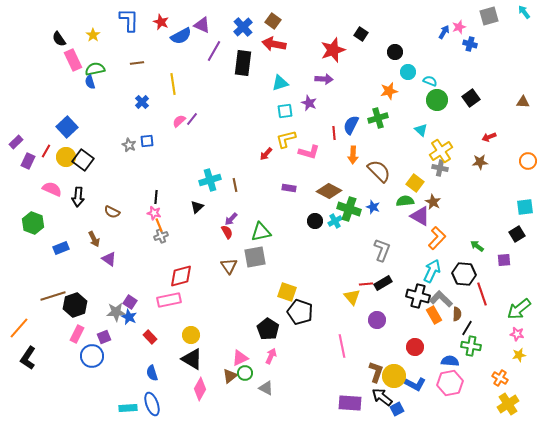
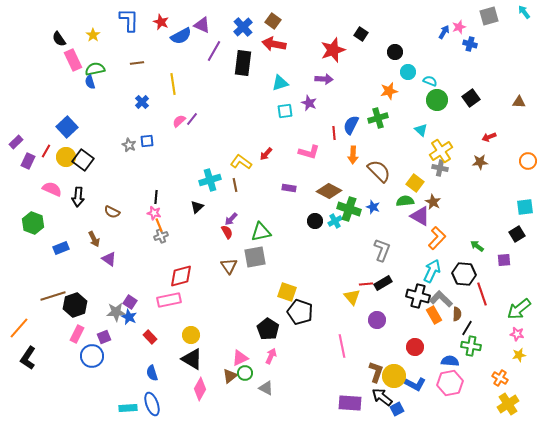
brown triangle at (523, 102): moved 4 px left
yellow L-shape at (286, 139): moved 45 px left, 23 px down; rotated 50 degrees clockwise
